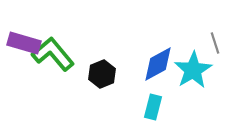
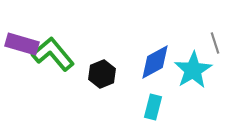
purple rectangle: moved 2 px left, 1 px down
blue diamond: moved 3 px left, 2 px up
